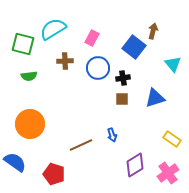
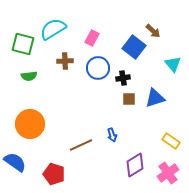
brown arrow: rotated 119 degrees clockwise
brown square: moved 7 px right
yellow rectangle: moved 1 px left, 2 px down
